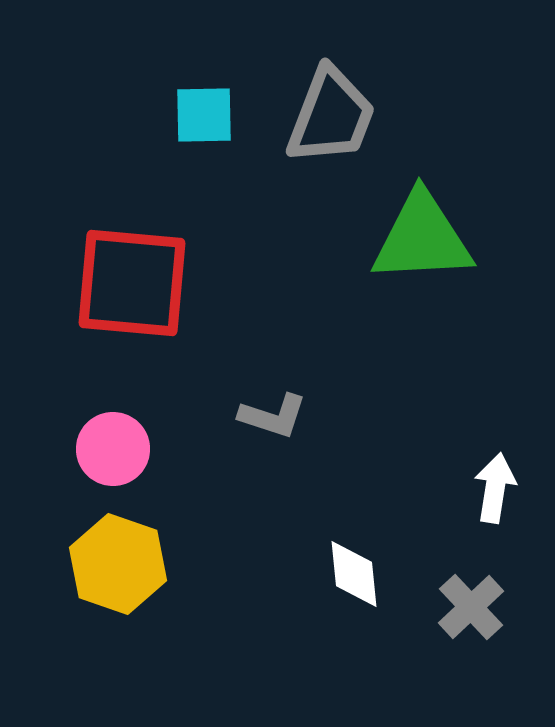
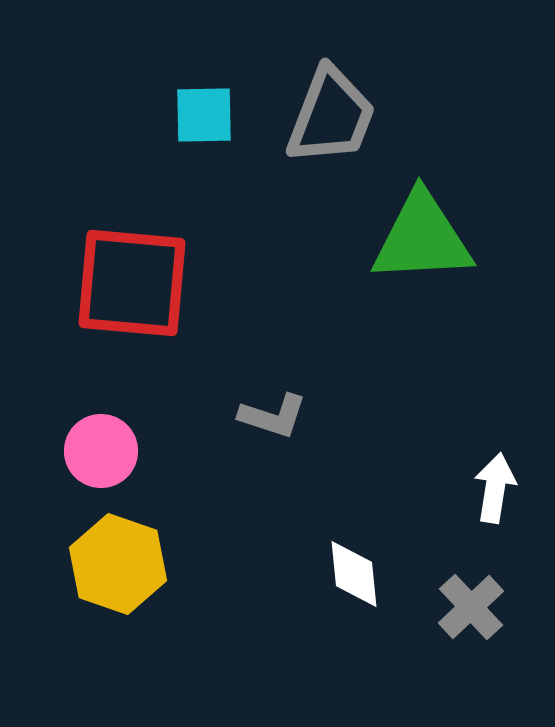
pink circle: moved 12 px left, 2 px down
